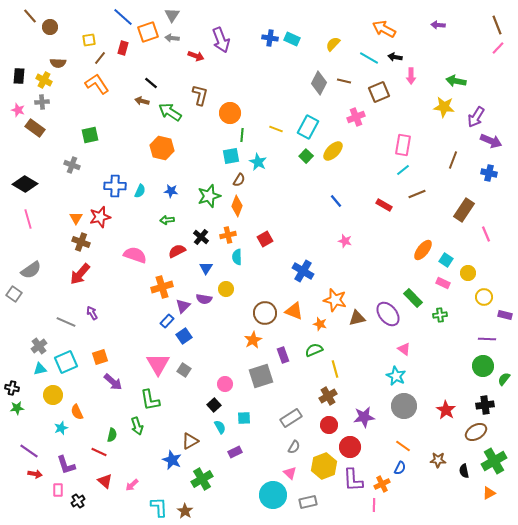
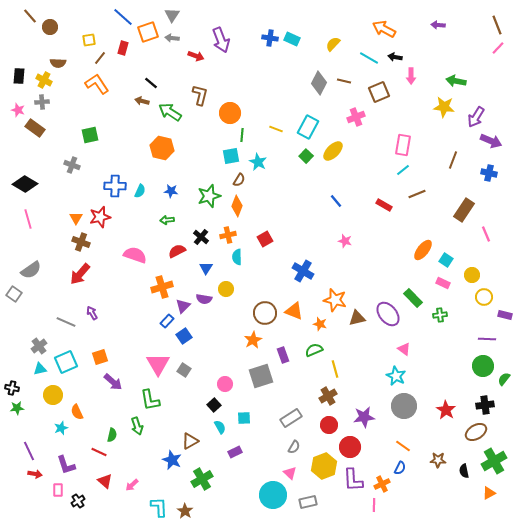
yellow circle at (468, 273): moved 4 px right, 2 px down
purple line at (29, 451): rotated 30 degrees clockwise
